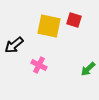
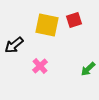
red square: rotated 35 degrees counterclockwise
yellow square: moved 2 px left, 1 px up
pink cross: moved 1 px right, 1 px down; rotated 21 degrees clockwise
